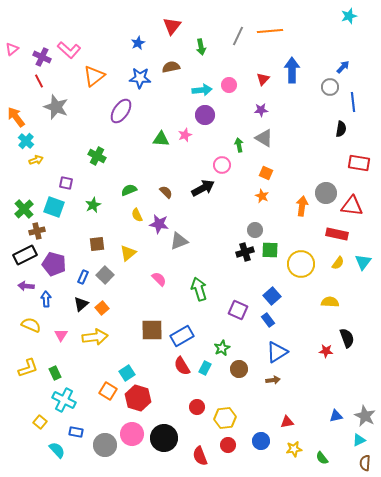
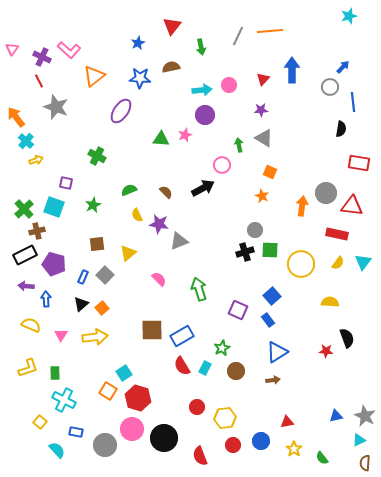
pink triangle at (12, 49): rotated 16 degrees counterclockwise
orange square at (266, 173): moved 4 px right, 1 px up
brown circle at (239, 369): moved 3 px left, 2 px down
green rectangle at (55, 373): rotated 24 degrees clockwise
cyan square at (127, 373): moved 3 px left
pink circle at (132, 434): moved 5 px up
red circle at (228, 445): moved 5 px right
yellow star at (294, 449): rotated 28 degrees counterclockwise
